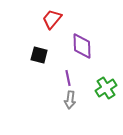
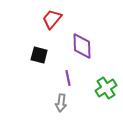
gray arrow: moved 9 px left, 3 px down
